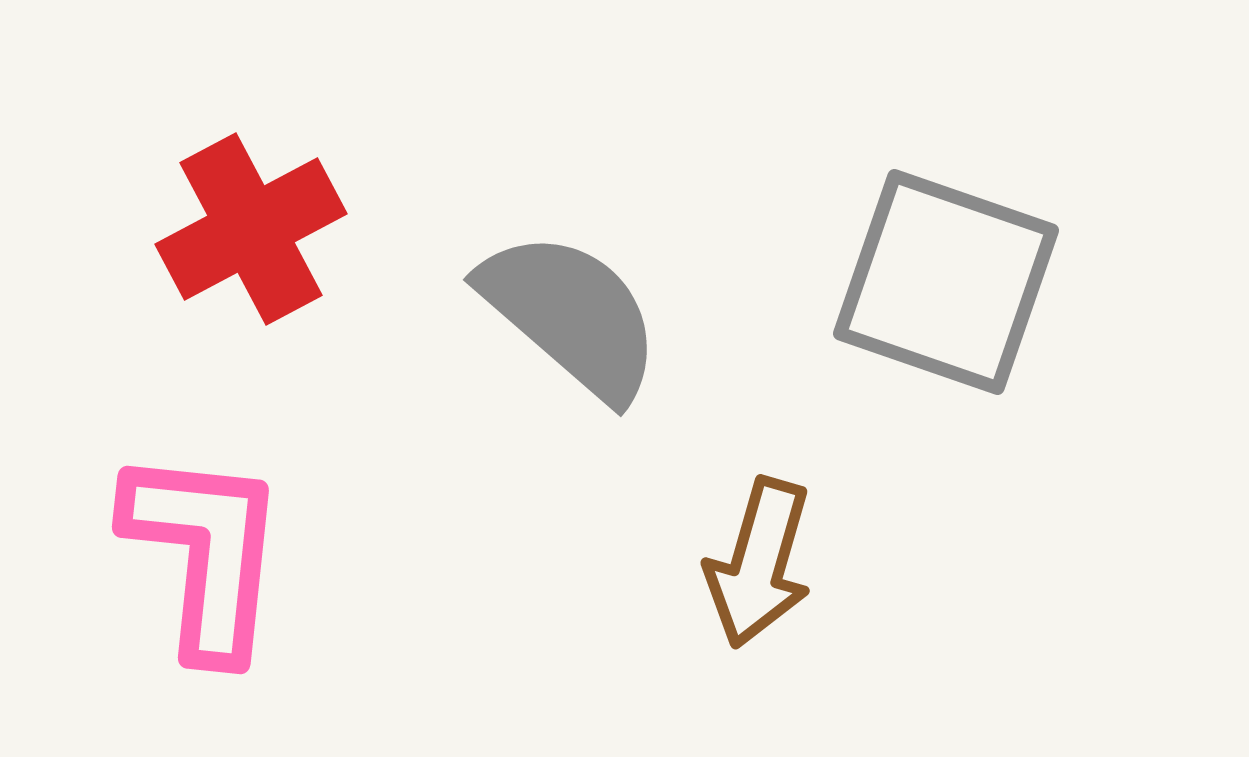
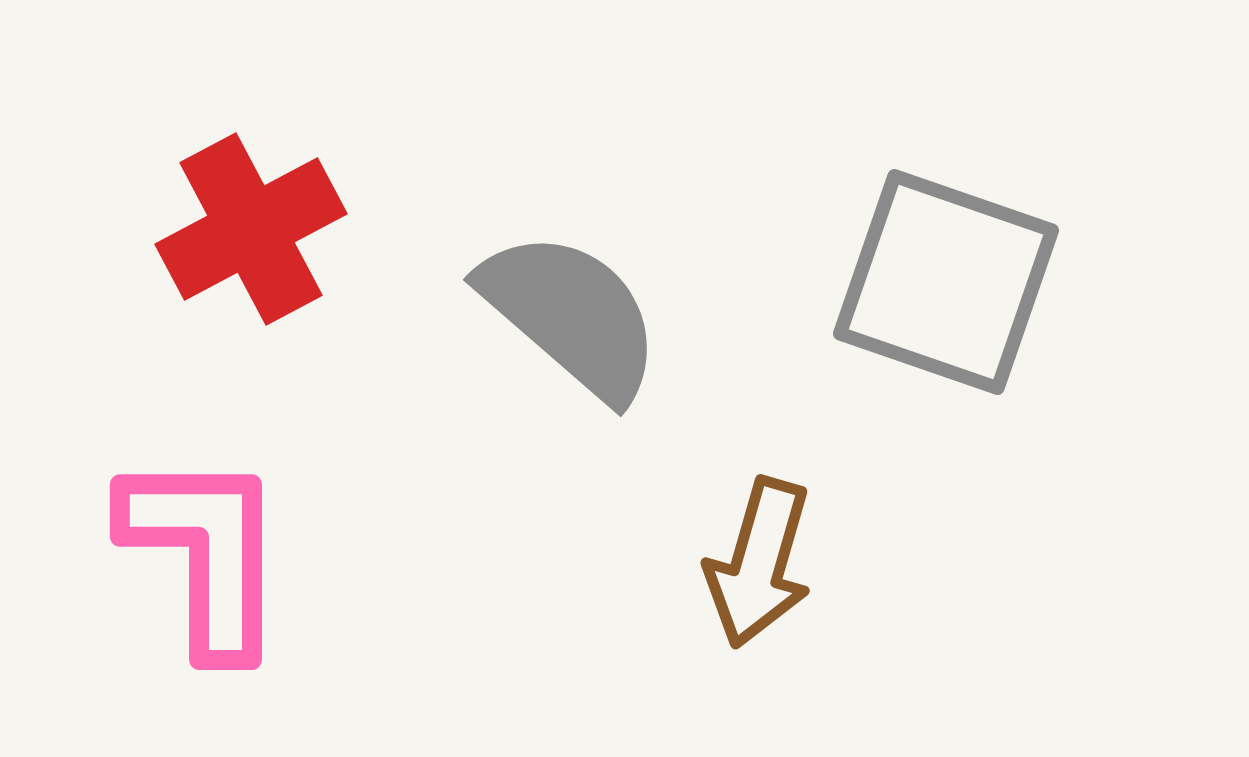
pink L-shape: rotated 6 degrees counterclockwise
